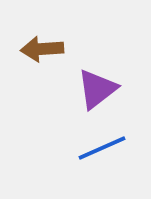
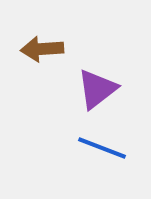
blue line: rotated 45 degrees clockwise
